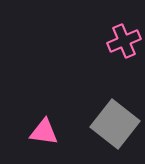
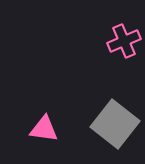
pink triangle: moved 3 px up
